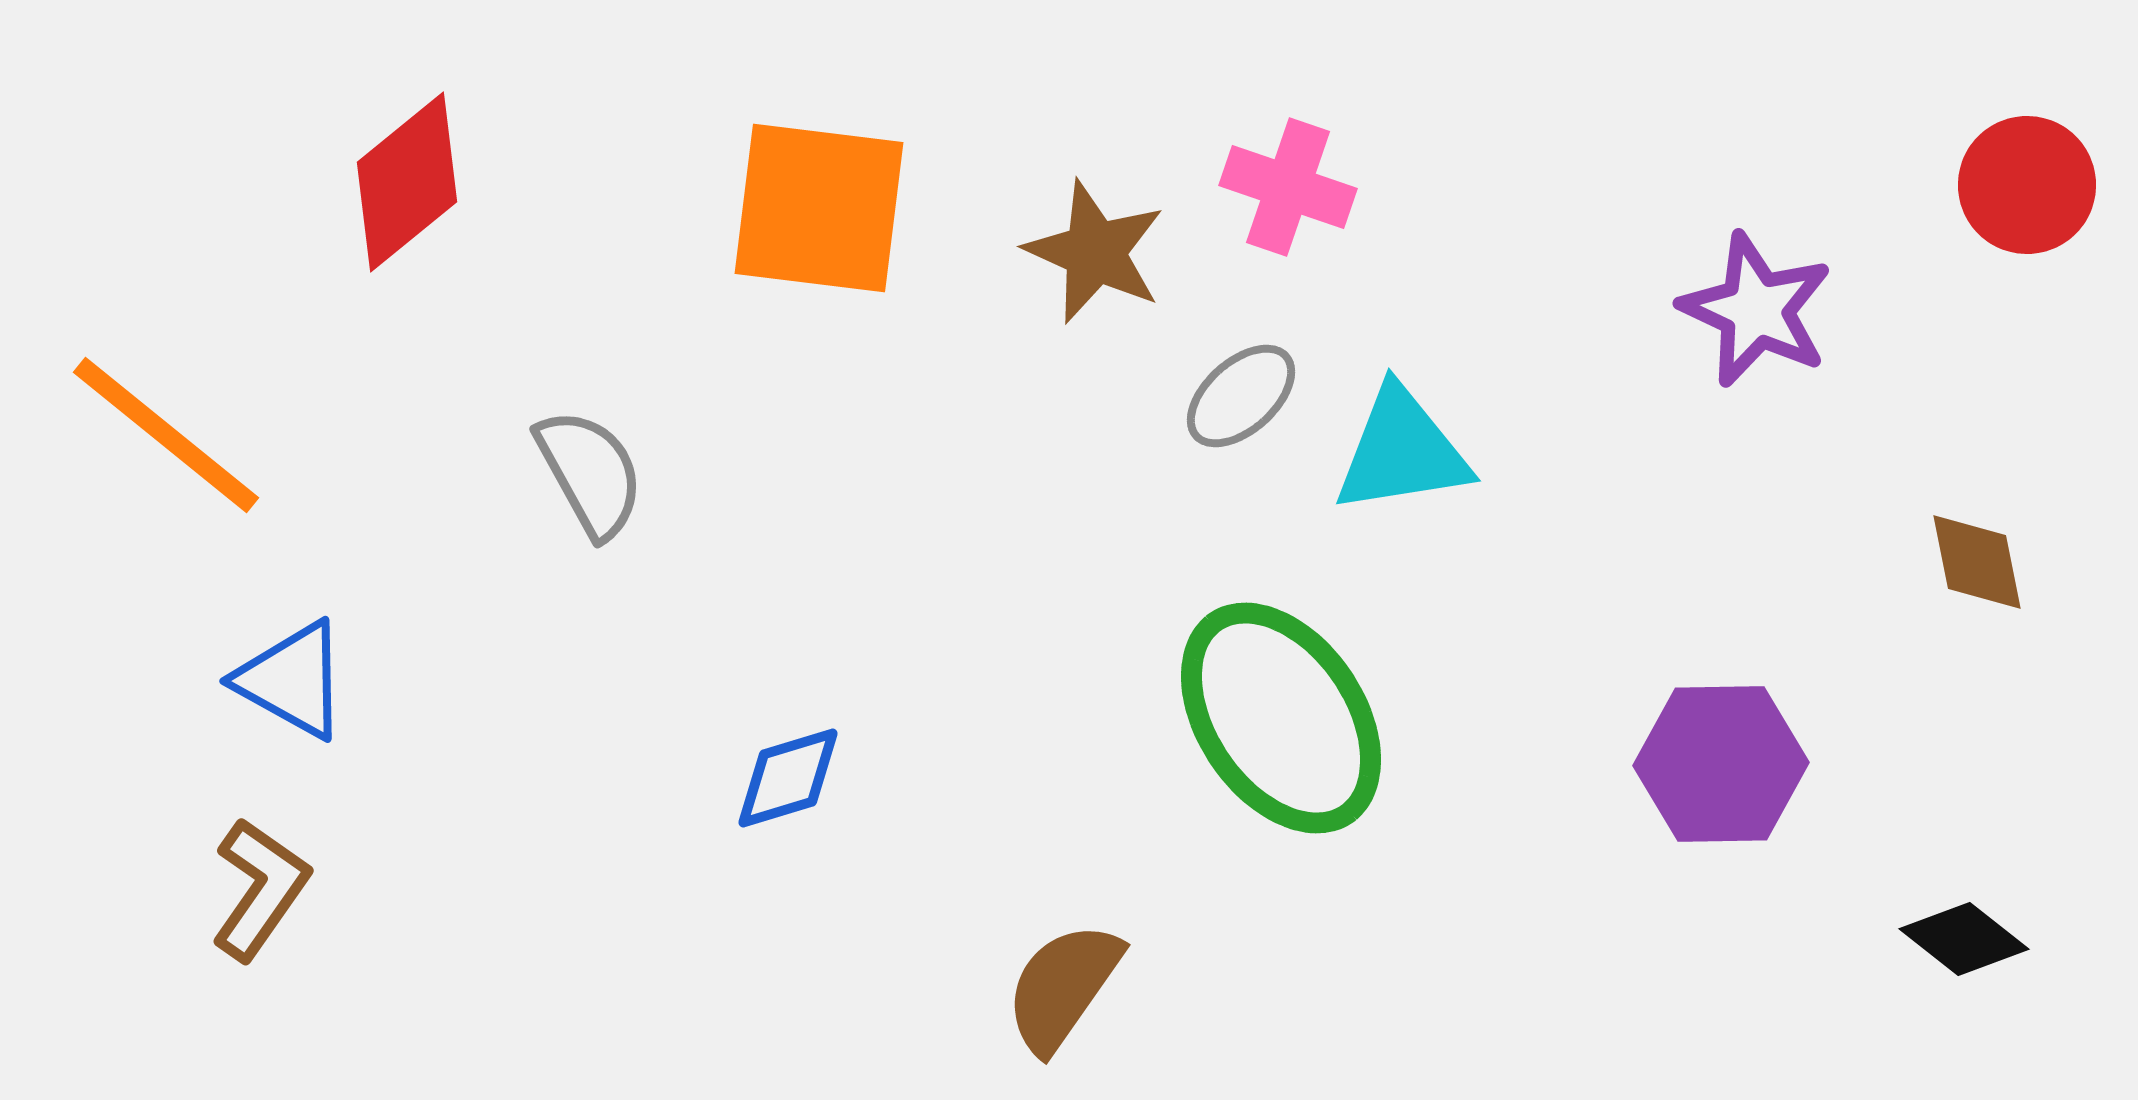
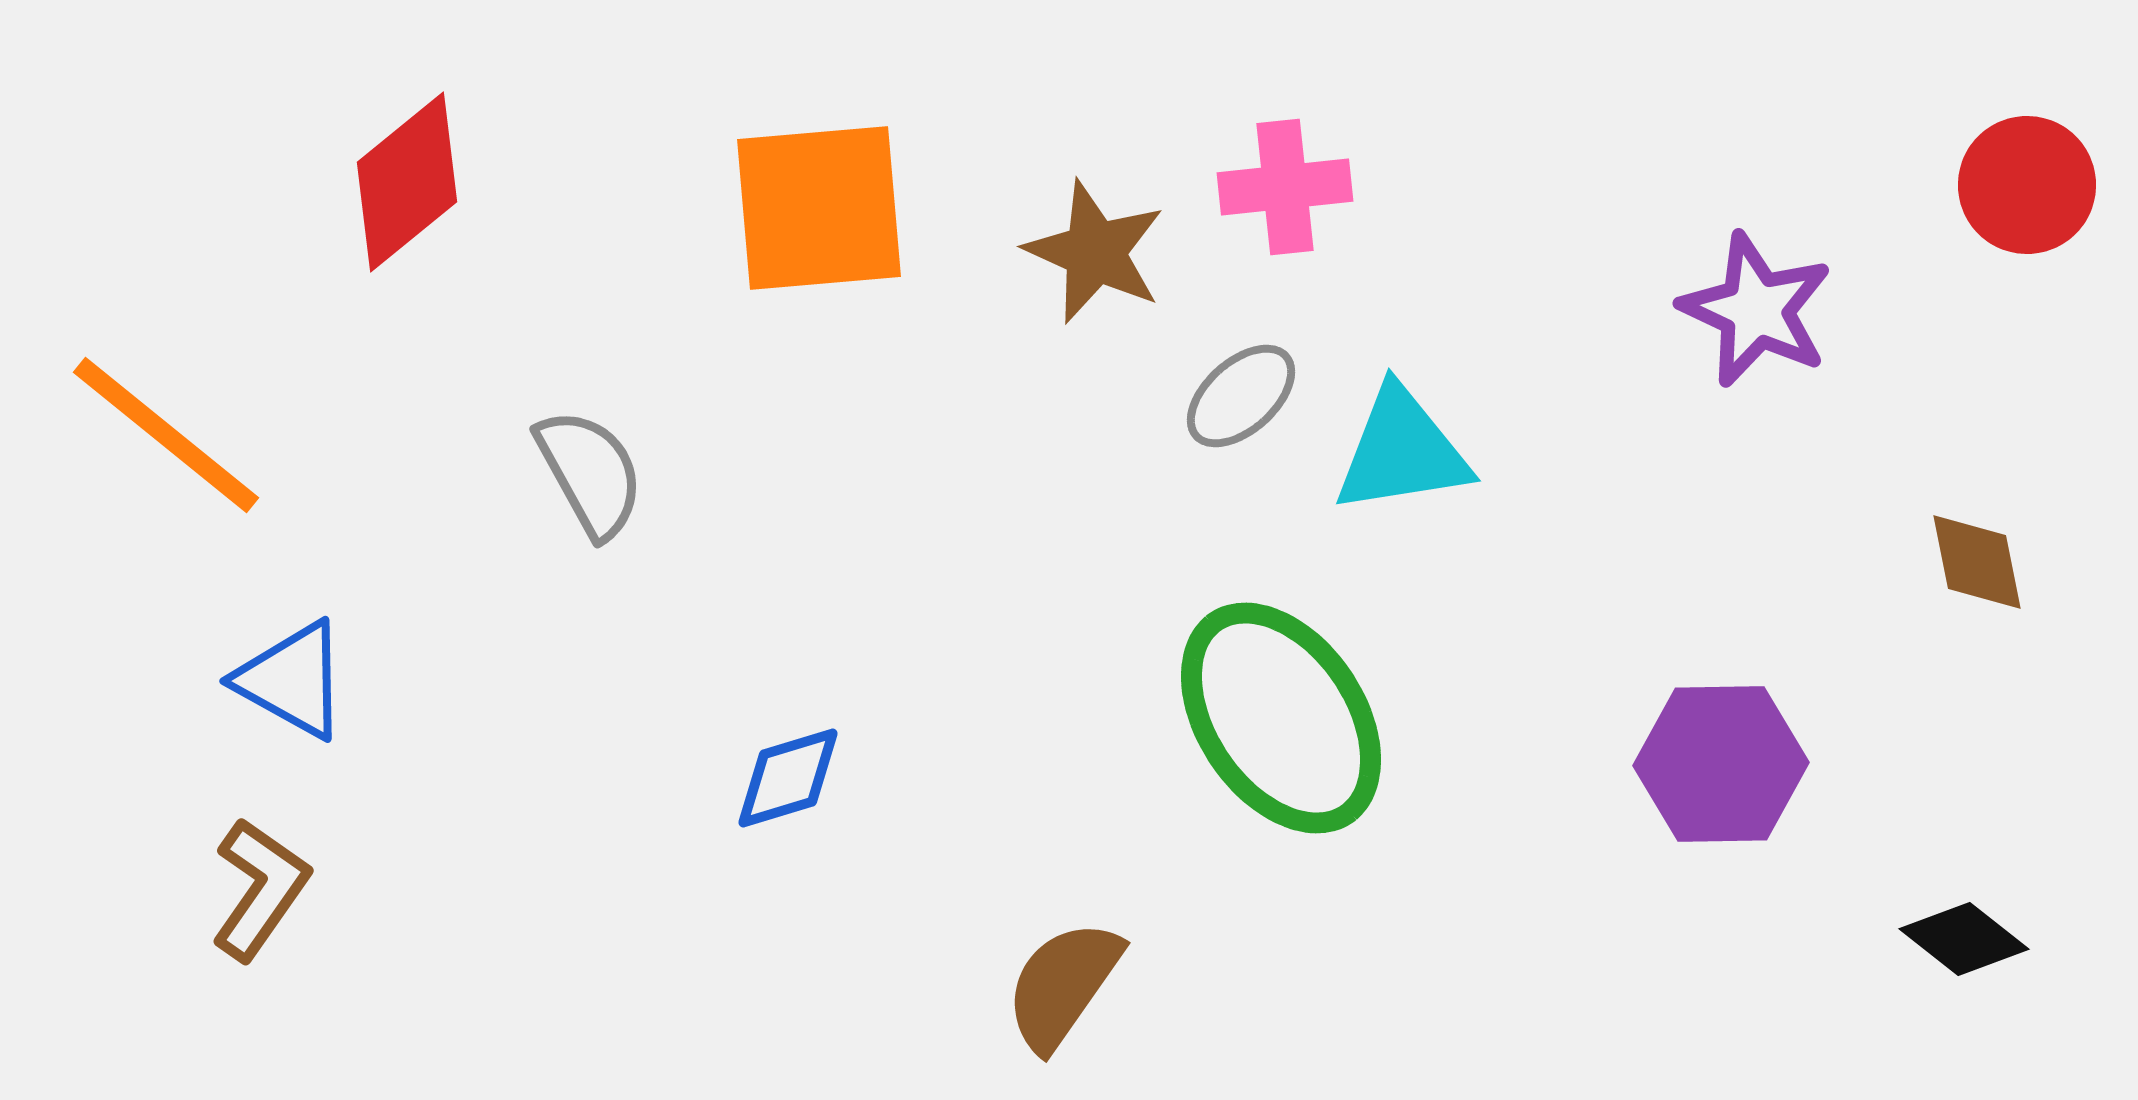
pink cross: moved 3 px left; rotated 25 degrees counterclockwise
orange square: rotated 12 degrees counterclockwise
brown semicircle: moved 2 px up
